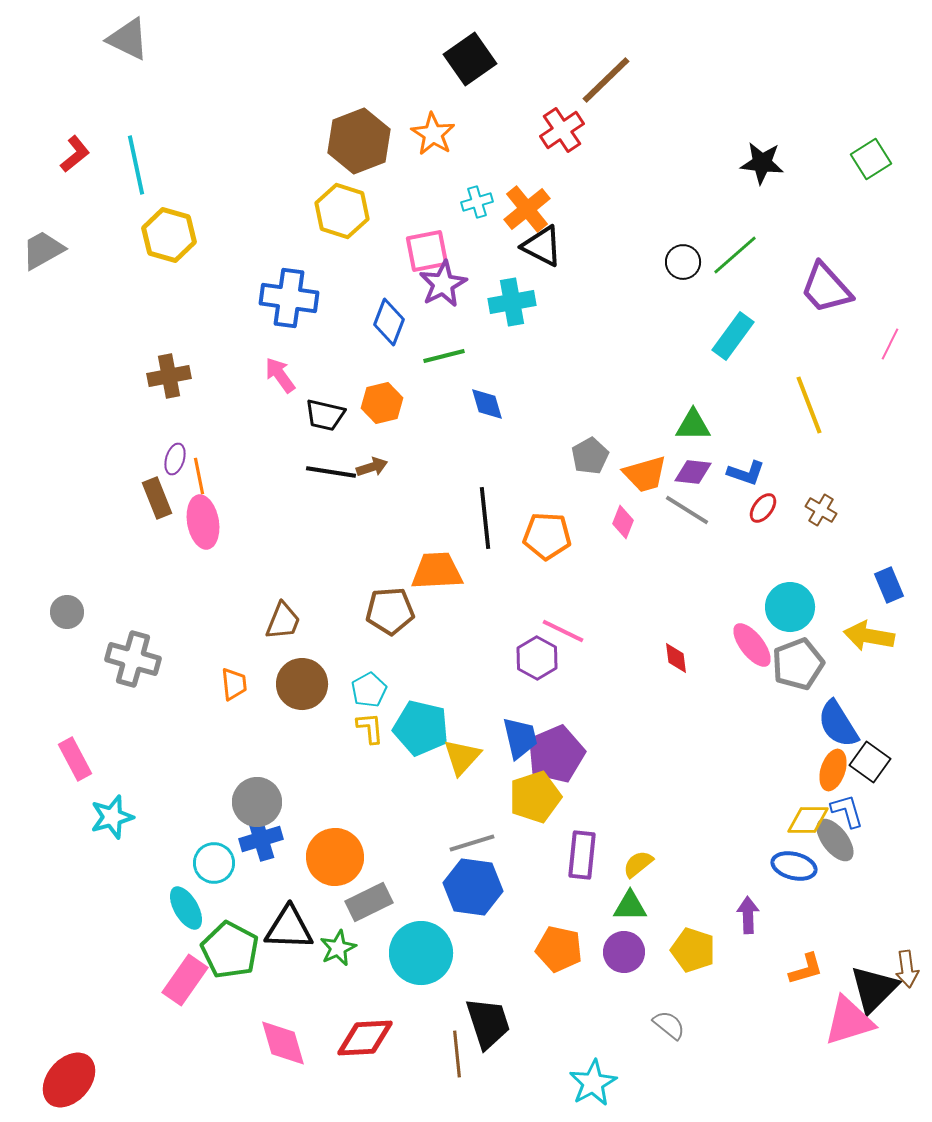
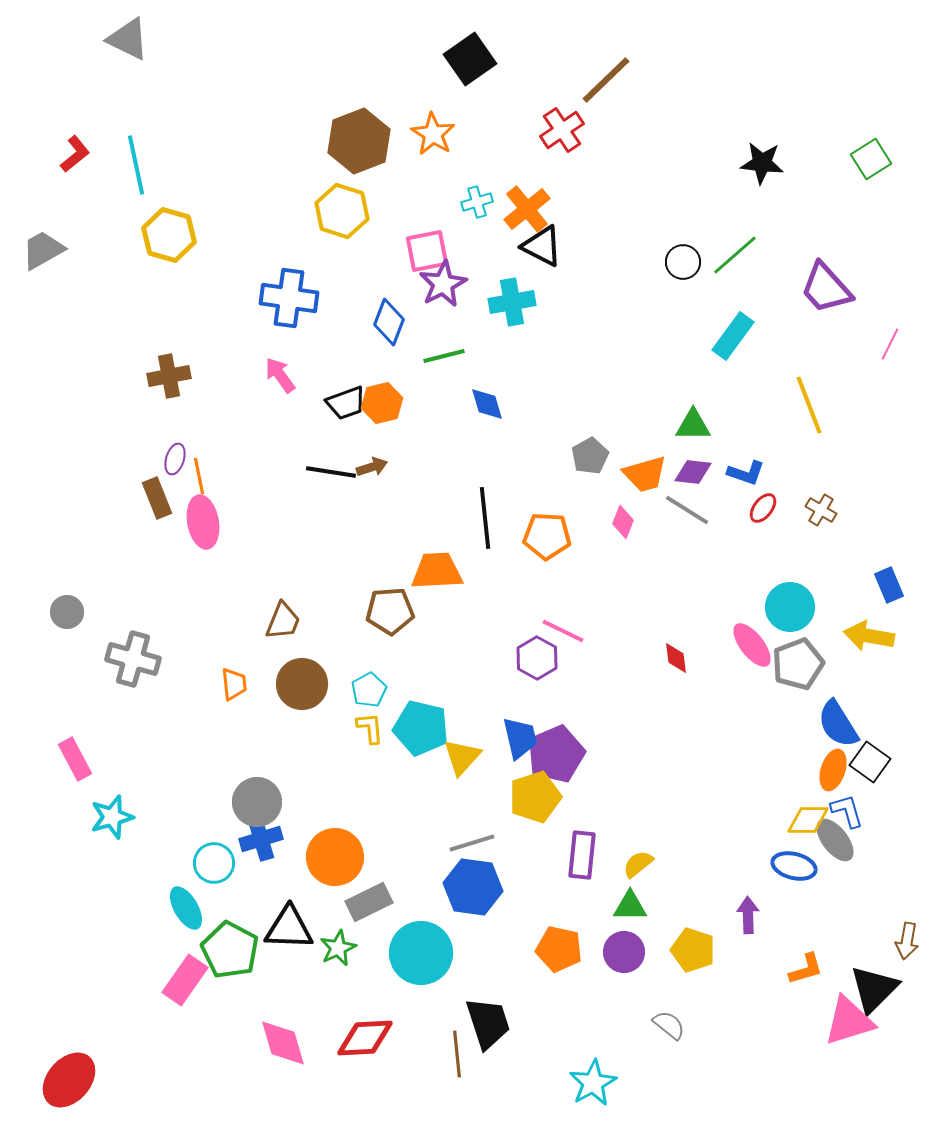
black trapezoid at (325, 415): moved 21 px right, 12 px up; rotated 33 degrees counterclockwise
brown arrow at (907, 969): moved 28 px up; rotated 18 degrees clockwise
